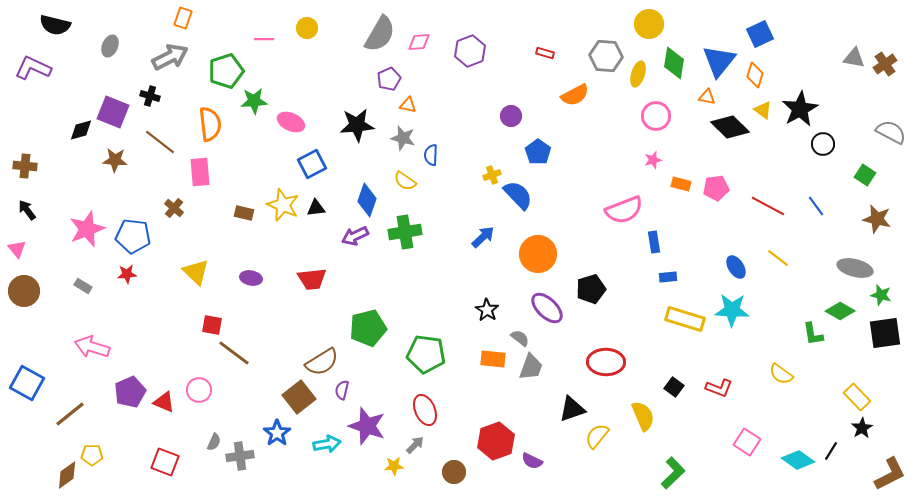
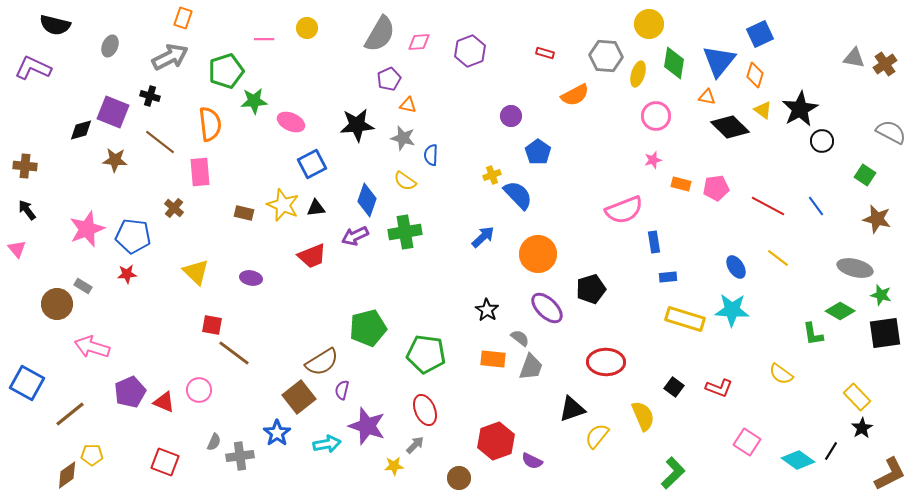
black circle at (823, 144): moved 1 px left, 3 px up
red trapezoid at (312, 279): moved 23 px up; rotated 16 degrees counterclockwise
brown circle at (24, 291): moved 33 px right, 13 px down
brown circle at (454, 472): moved 5 px right, 6 px down
